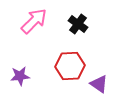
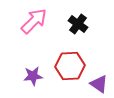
purple star: moved 13 px right
